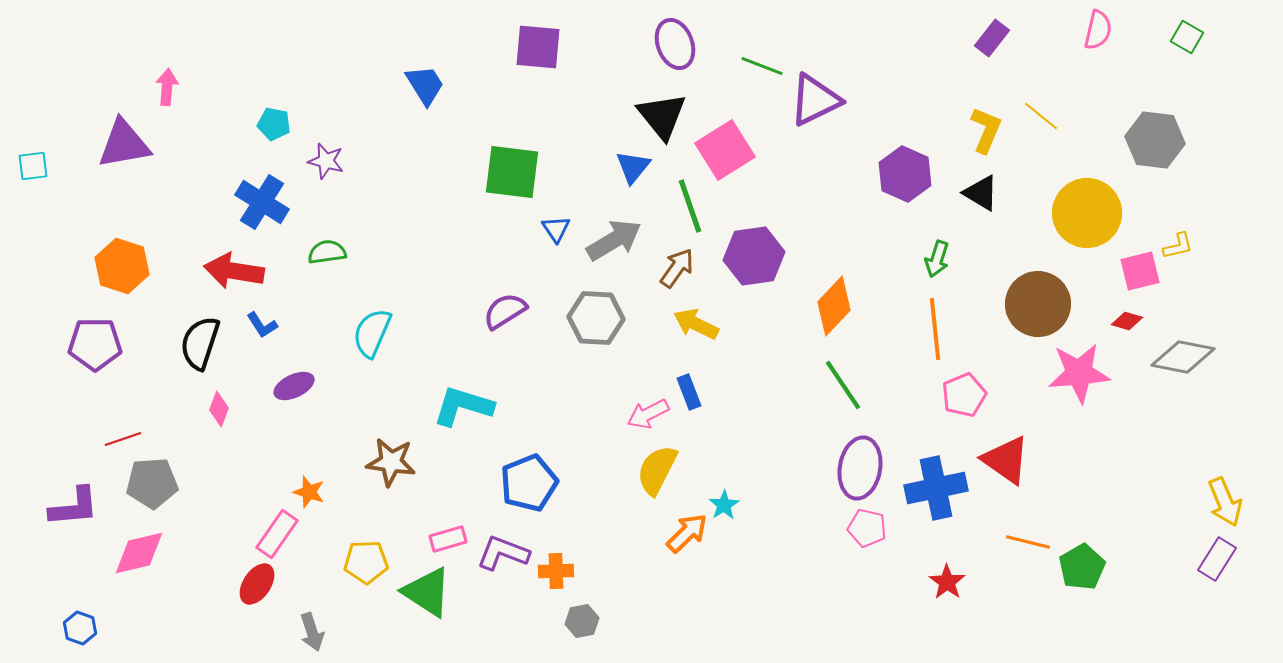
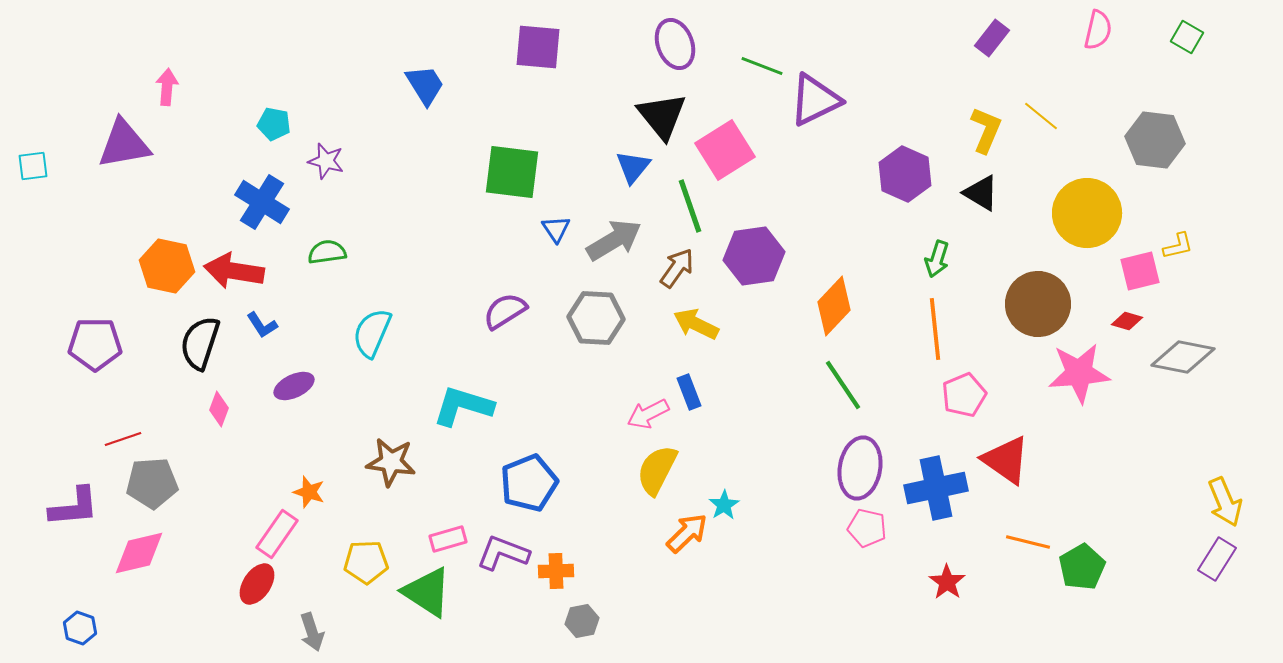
orange hexagon at (122, 266): moved 45 px right; rotated 6 degrees counterclockwise
